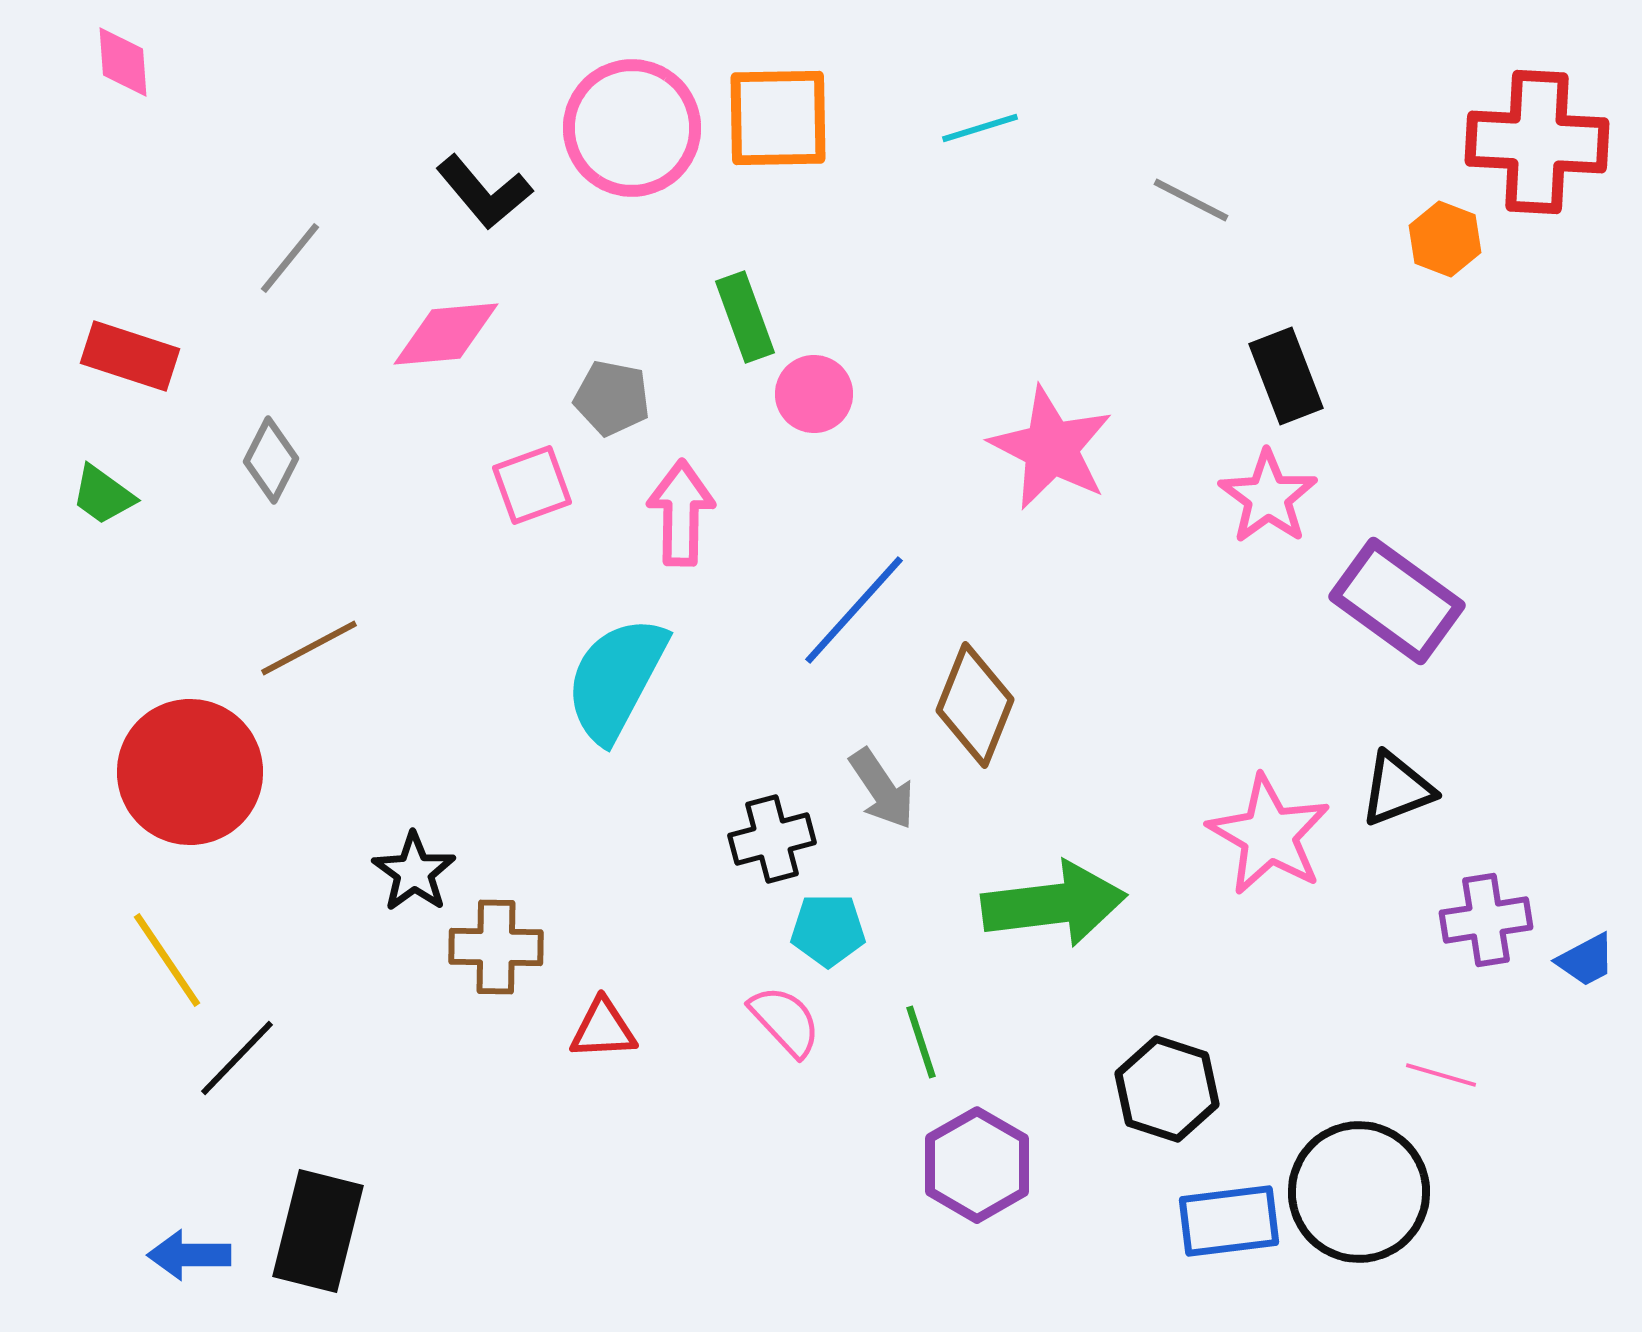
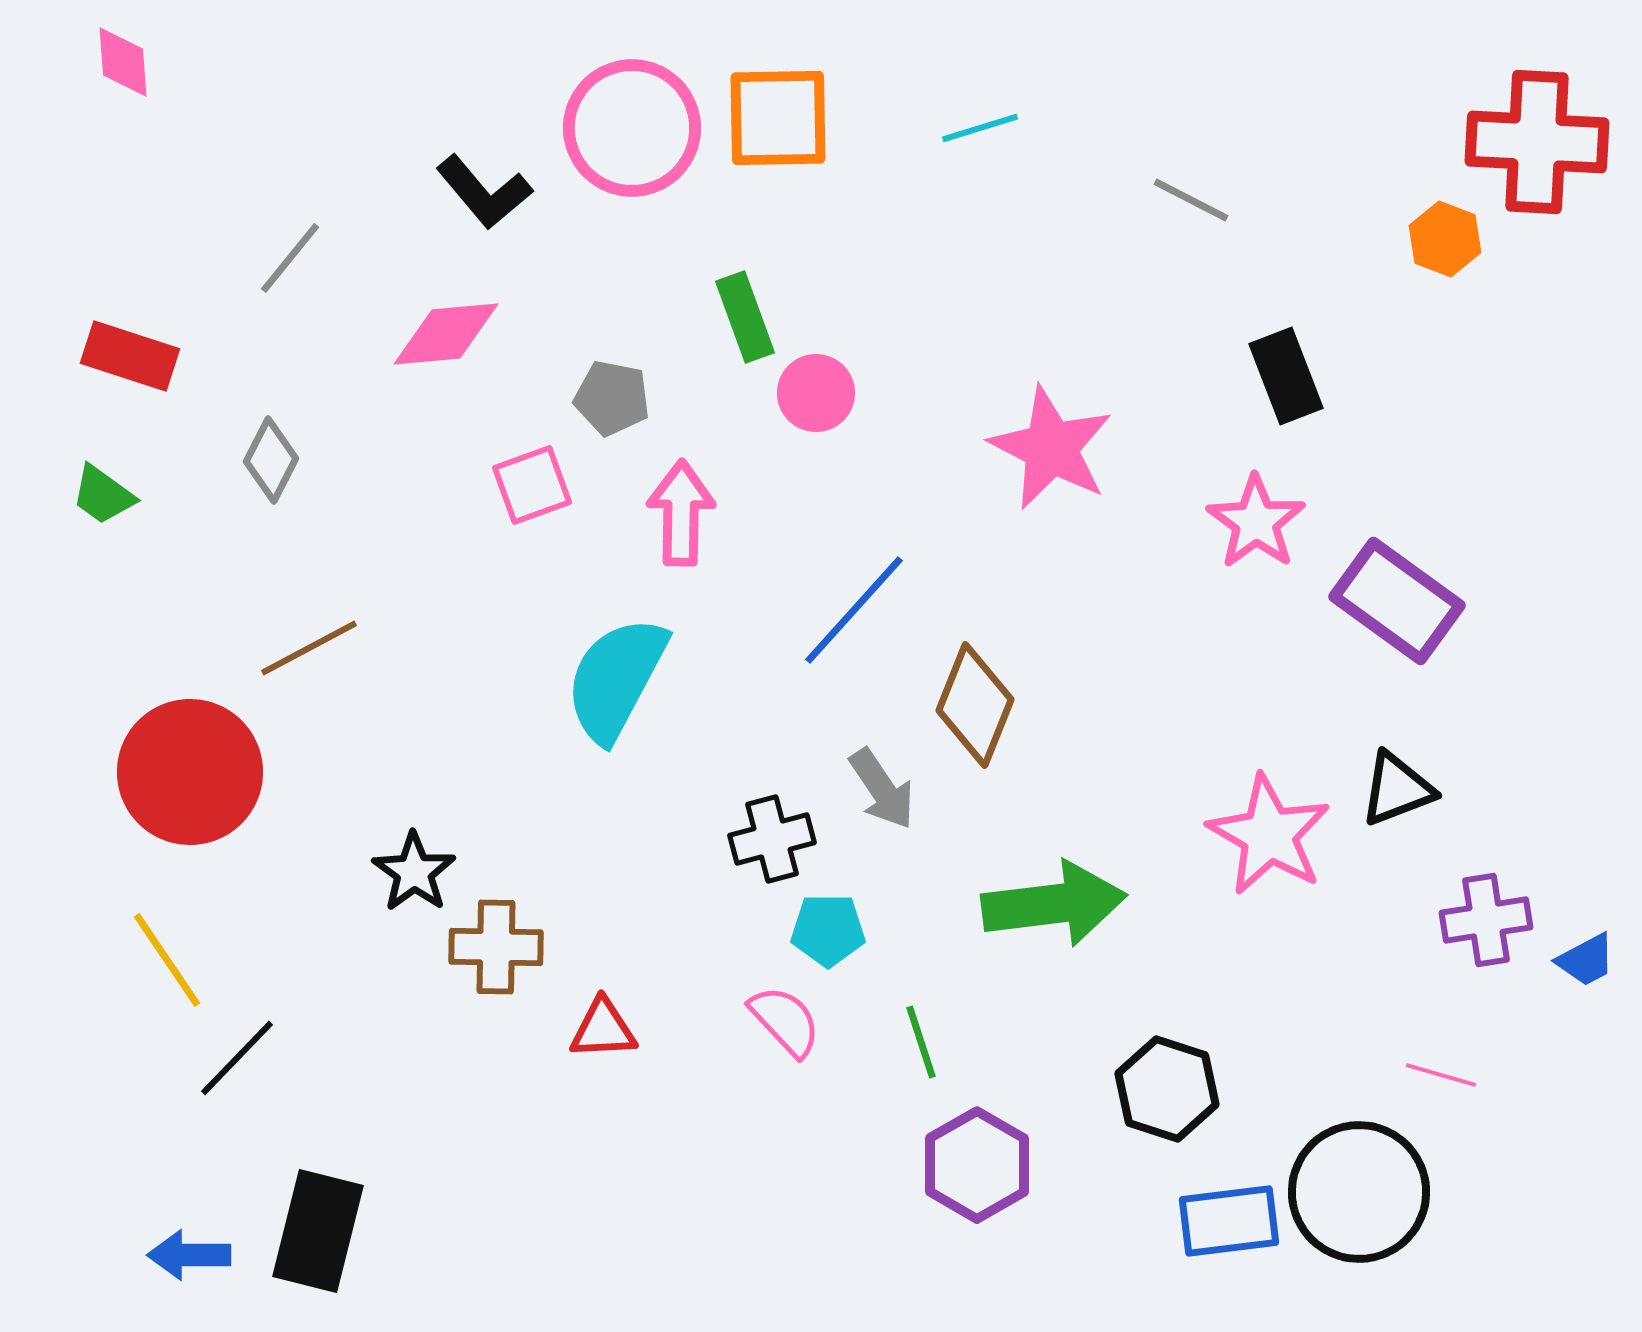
pink circle at (814, 394): moved 2 px right, 1 px up
pink star at (1268, 497): moved 12 px left, 25 px down
